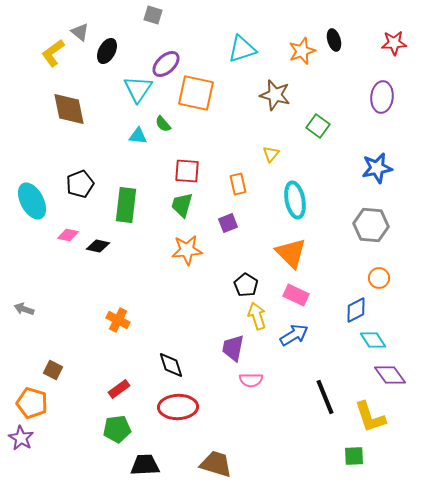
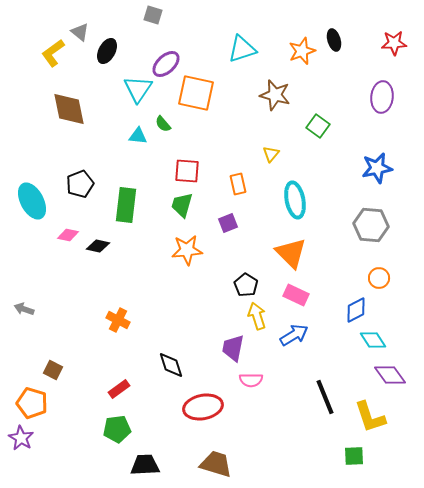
red ellipse at (178, 407): moved 25 px right; rotated 9 degrees counterclockwise
